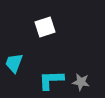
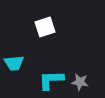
cyan trapezoid: rotated 115 degrees counterclockwise
gray star: moved 1 px left
